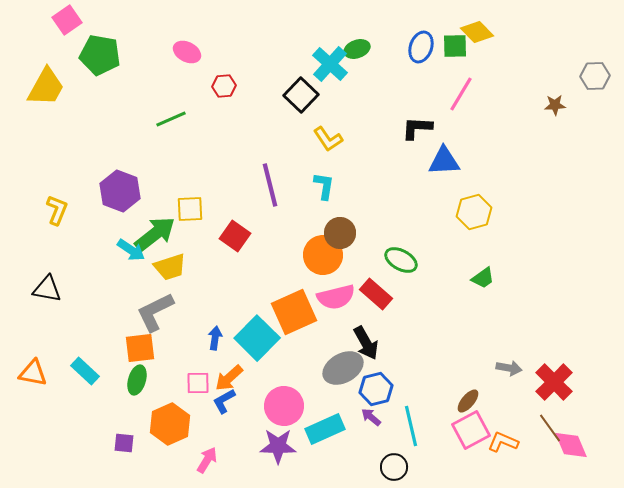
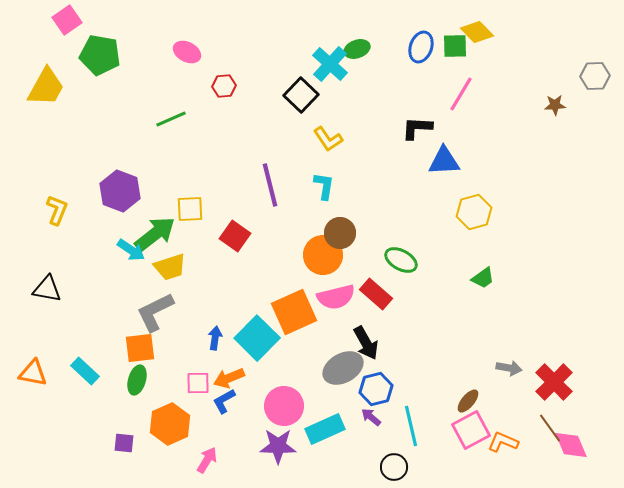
orange arrow at (229, 378): rotated 20 degrees clockwise
